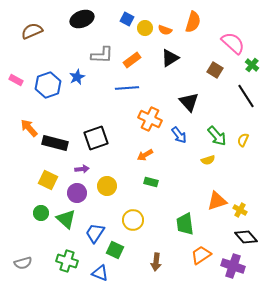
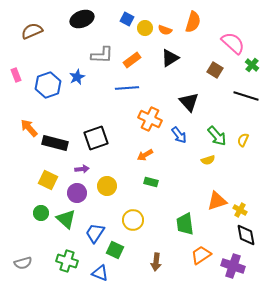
pink rectangle at (16, 80): moved 5 px up; rotated 40 degrees clockwise
black line at (246, 96): rotated 40 degrees counterclockwise
black diamond at (246, 237): moved 2 px up; rotated 30 degrees clockwise
